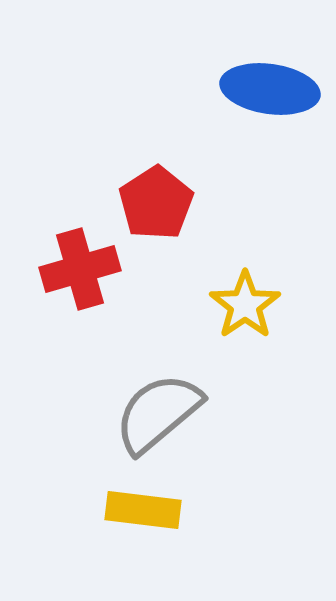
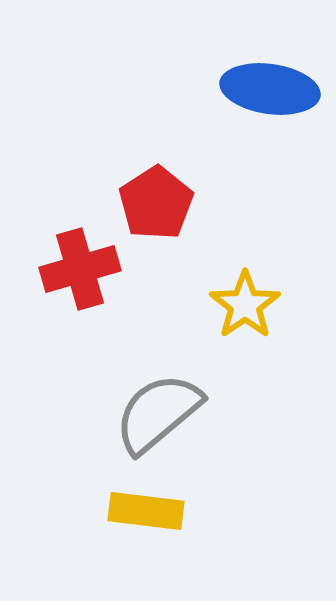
yellow rectangle: moved 3 px right, 1 px down
